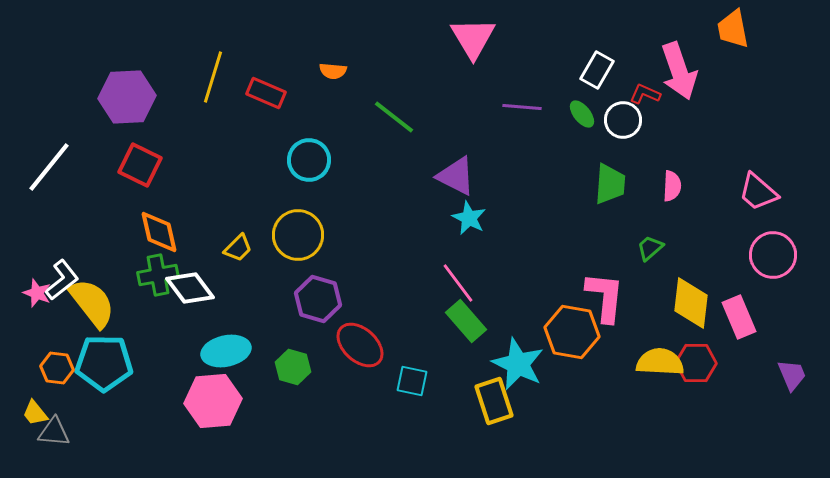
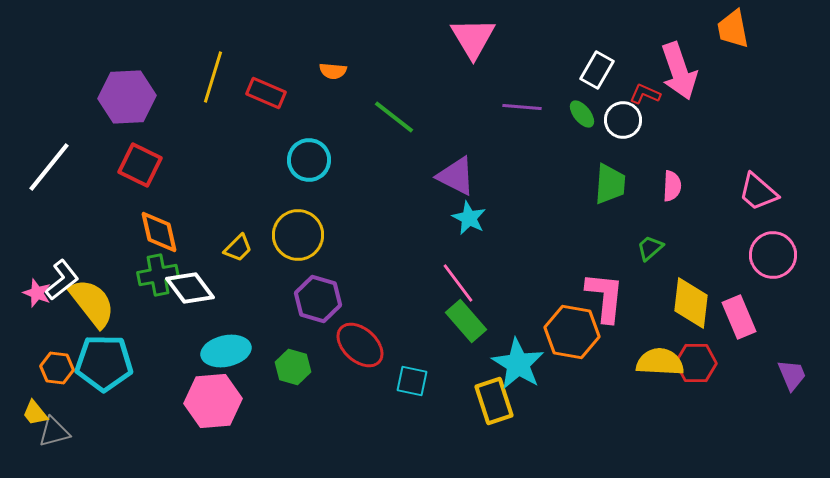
cyan star at (518, 364): rotated 6 degrees clockwise
gray triangle at (54, 432): rotated 20 degrees counterclockwise
